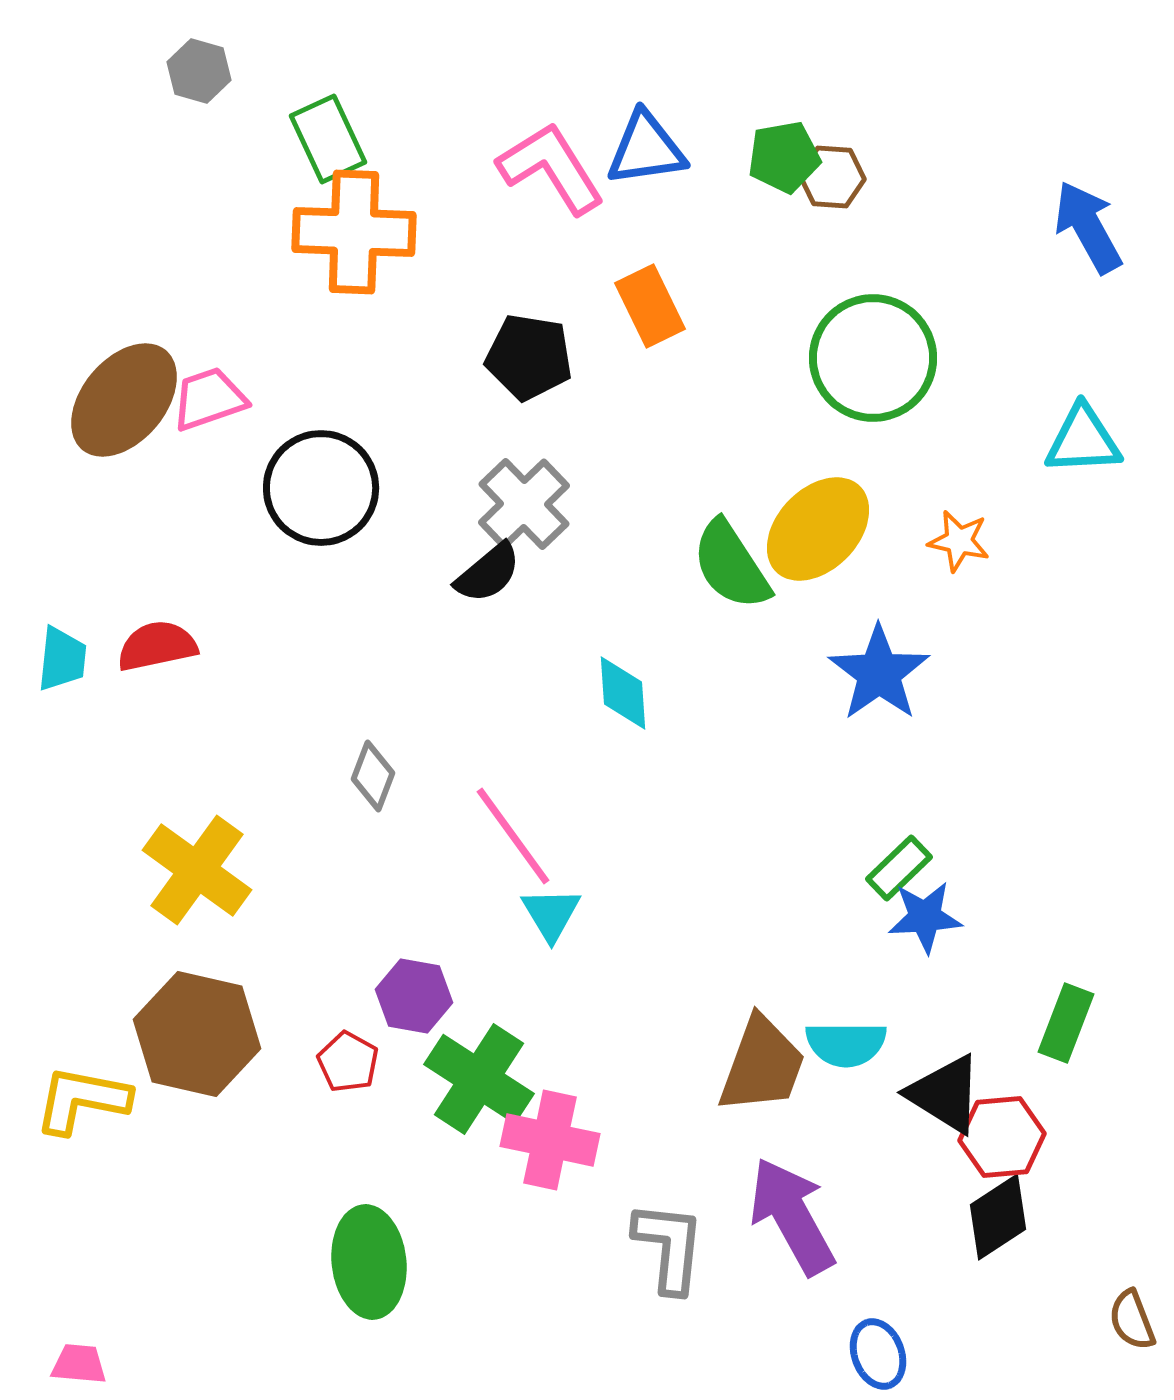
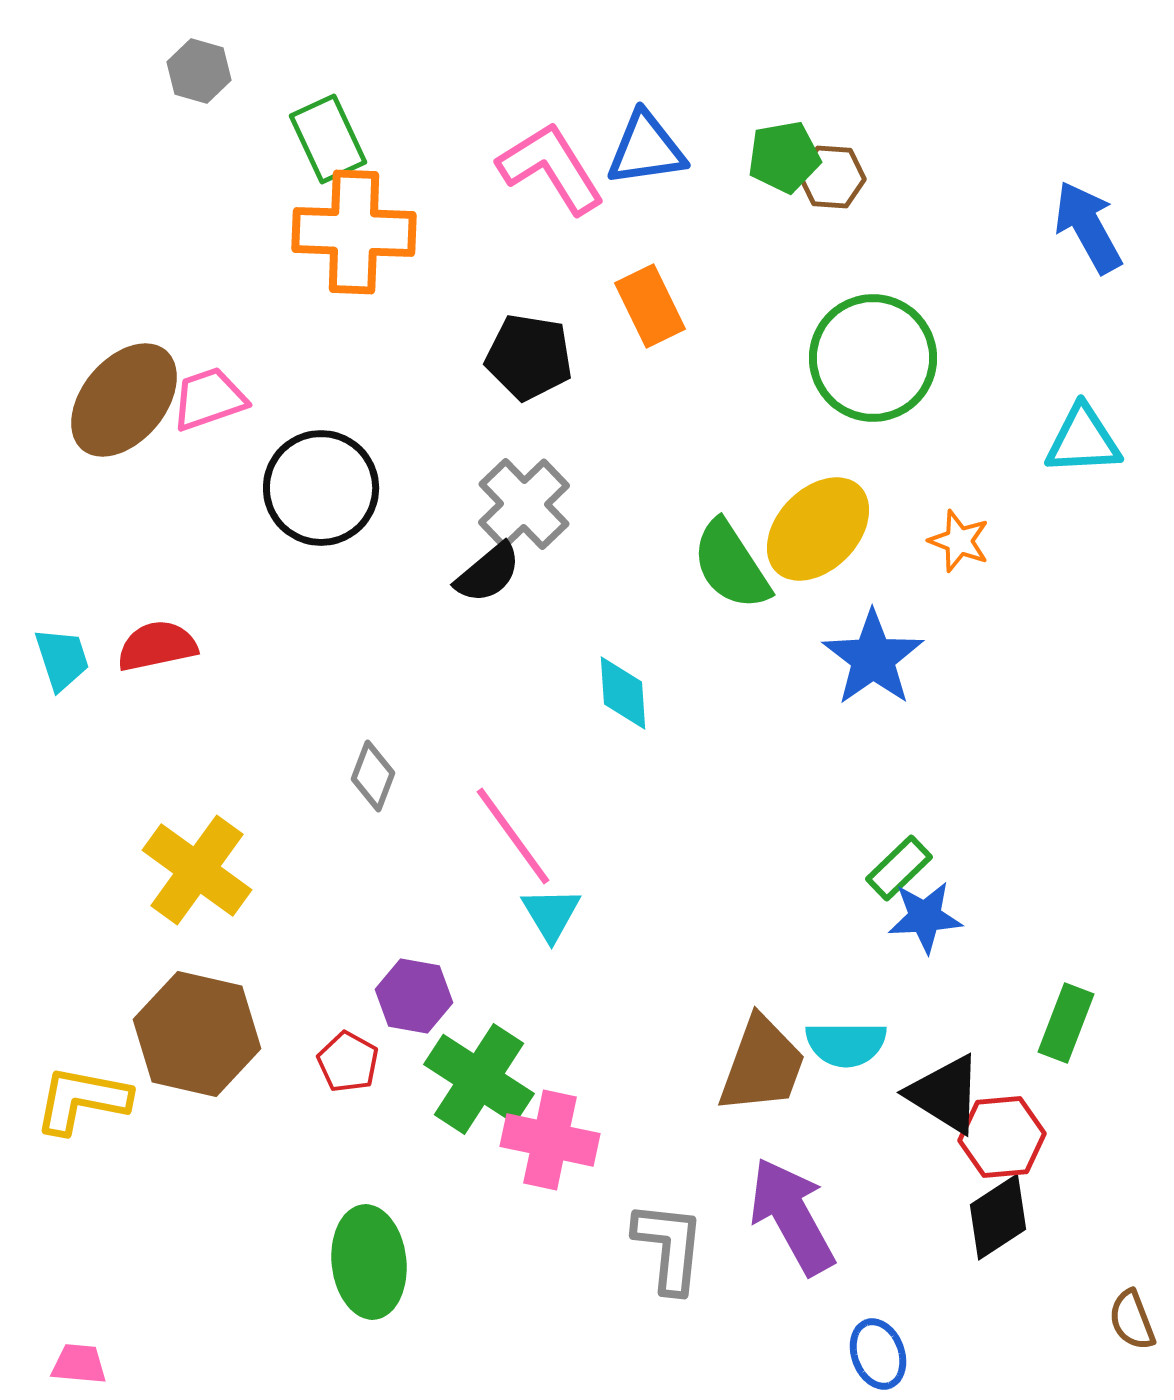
orange star at (959, 541): rotated 8 degrees clockwise
cyan trapezoid at (62, 659): rotated 24 degrees counterclockwise
blue star at (879, 673): moved 6 px left, 15 px up
